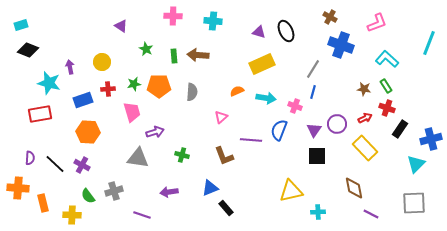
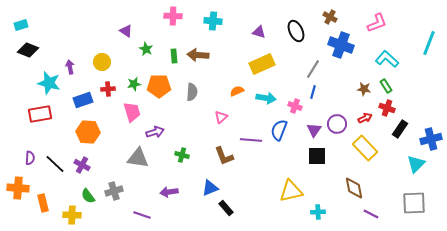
purple triangle at (121, 26): moved 5 px right, 5 px down
black ellipse at (286, 31): moved 10 px right
